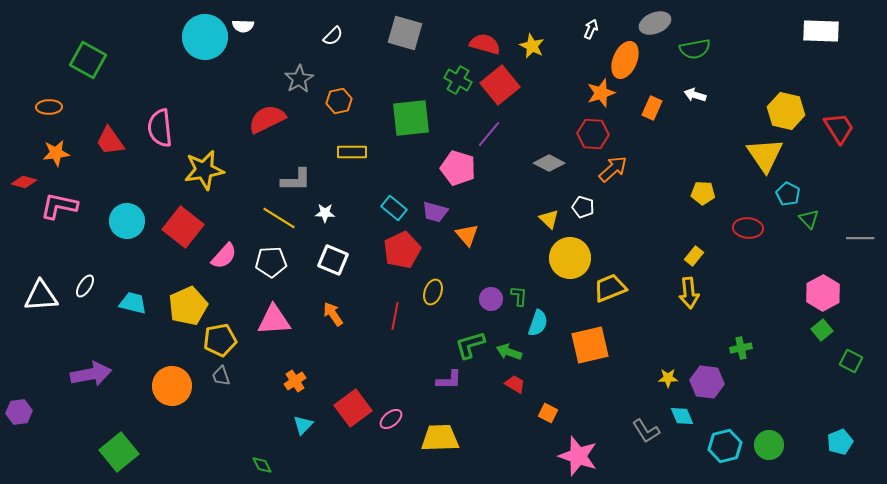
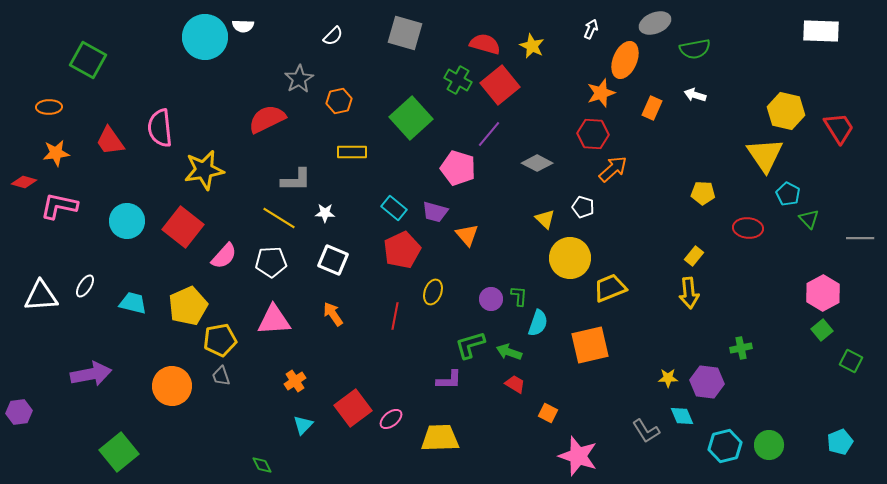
green square at (411, 118): rotated 36 degrees counterclockwise
gray diamond at (549, 163): moved 12 px left
yellow triangle at (549, 219): moved 4 px left
